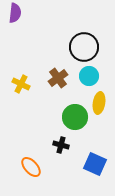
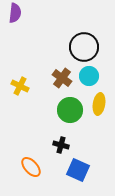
brown cross: moved 4 px right; rotated 18 degrees counterclockwise
yellow cross: moved 1 px left, 2 px down
yellow ellipse: moved 1 px down
green circle: moved 5 px left, 7 px up
blue square: moved 17 px left, 6 px down
